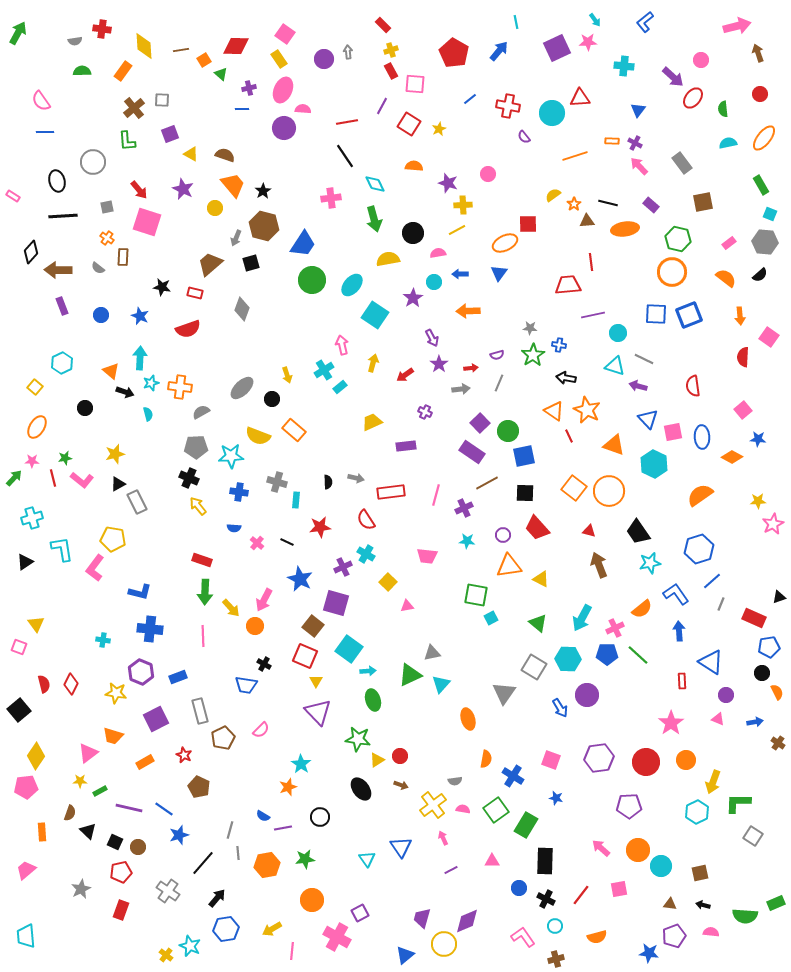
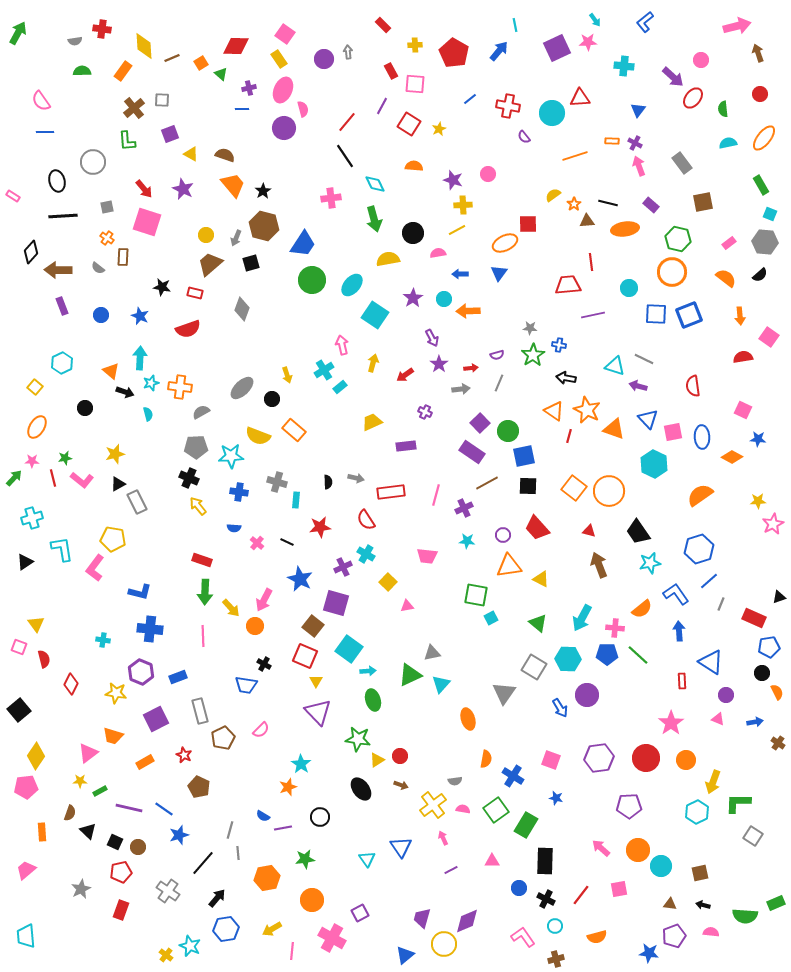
cyan line at (516, 22): moved 1 px left, 3 px down
brown line at (181, 50): moved 9 px left, 8 px down; rotated 14 degrees counterclockwise
yellow cross at (391, 50): moved 24 px right, 5 px up; rotated 16 degrees clockwise
orange square at (204, 60): moved 3 px left, 3 px down
pink semicircle at (303, 109): rotated 70 degrees clockwise
red line at (347, 122): rotated 40 degrees counterclockwise
pink arrow at (639, 166): rotated 24 degrees clockwise
purple star at (448, 183): moved 5 px right, 3 px up
red arrow at (139, 190): moved 5 px right, 1 px up
yellow circle at (215, 208): moved 9 px left, 27 px down
cyan circle at (434, 282): moved 10 px right, 17 px down
cyan circle at (618, 333): moved 11 px right, 45 px up
red semicircle at (743, 357): rotated 78 degrees clockwise
pink square at (743, 410): rotated 24 degrees counterclockwise
red line at (569, 436): rotated 40 degrees clockwise
orange triangle at (614, 445): moved 16 px up
black square at (525, 493): moved 3 px right, 7 px up
blue line at (712, 581): moved 3 px left
pink cross at (615, 628): rotated 30 degrees clockwise
red semicircle at (44, 684): moved 25 px up
red circle at (646, 762): moved 4 px up
orange hexagon at (267, 865): moved 13 px down
pink cross at (337, 937): moved 5 px left, 1 px down
